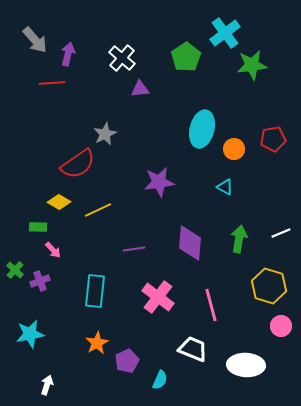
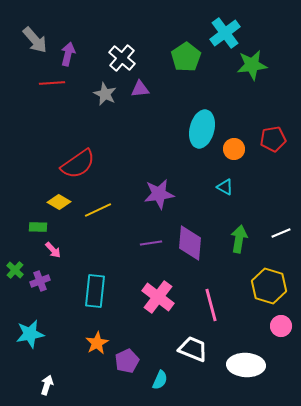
gray star: moved 40 px up; rotated 20 degrees counterclockwise
purple star: moved 12 px down
purple line: moved 17 px right, 6 px up
